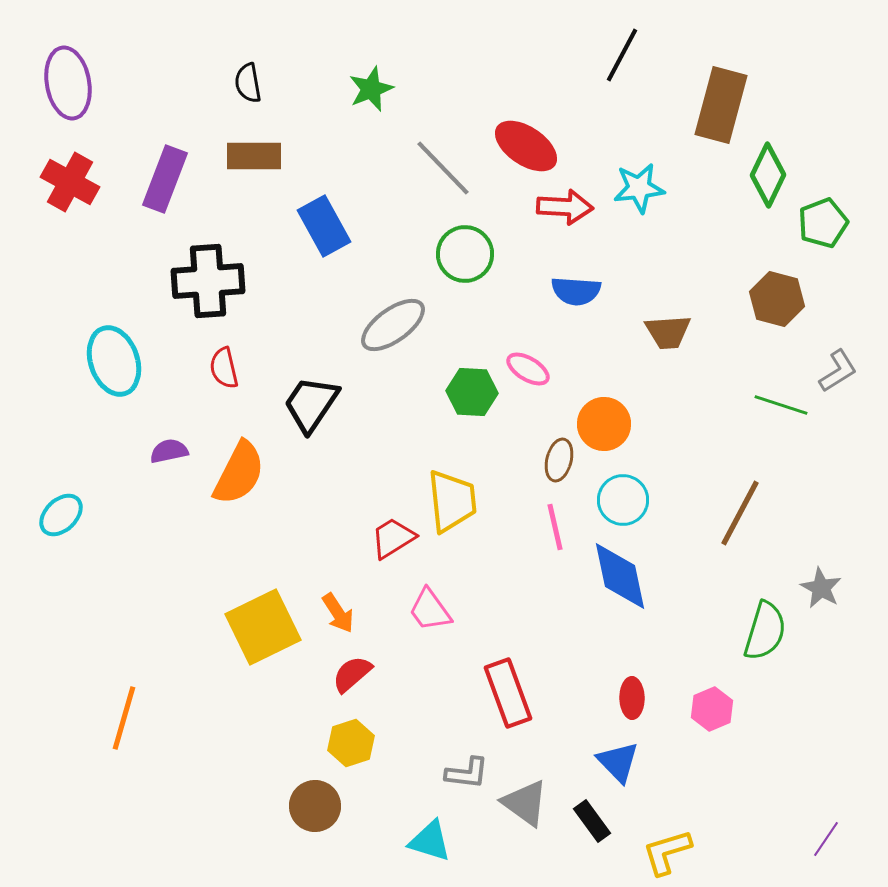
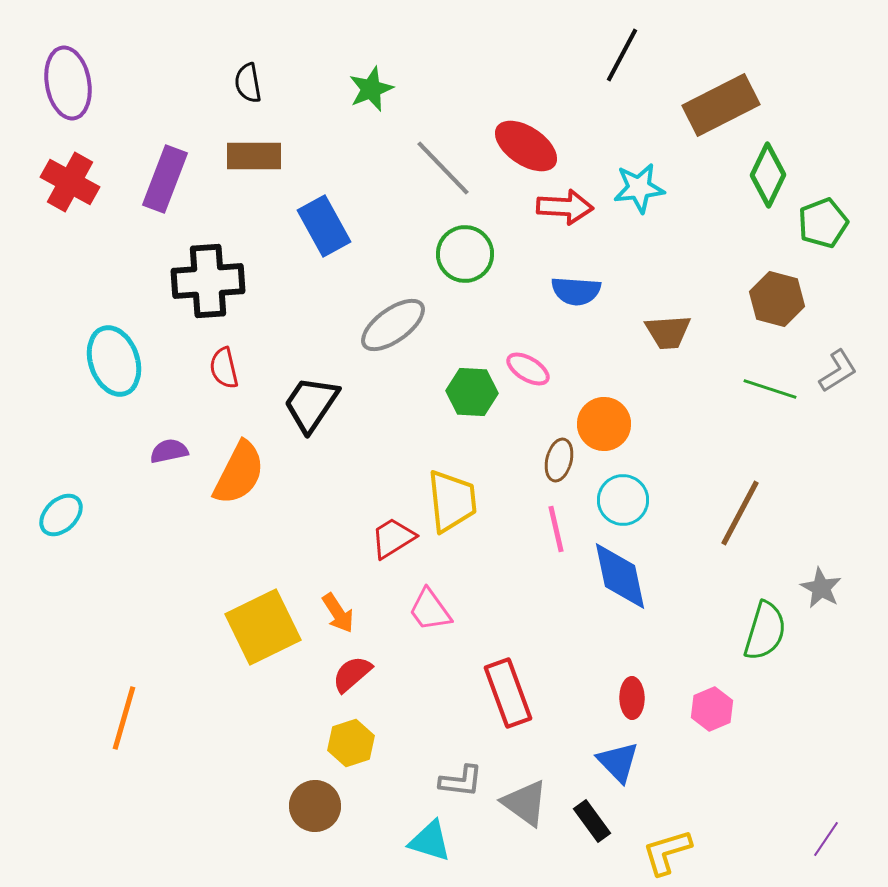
brown rectangle at (721, 105): rotated 48 degrees clockwise
green line at (781, 405): moved 11 px left, 16 px up
pink line at (555, 527): moved 1 px right, 2 px down
gray L-shape at (467, 773): moved 6 px left, 8 px down
